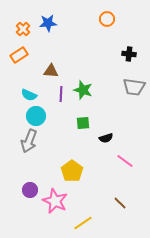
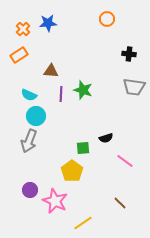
green square: moved 25 px down
